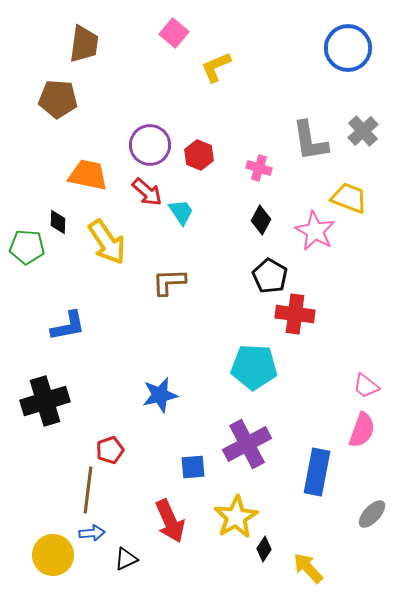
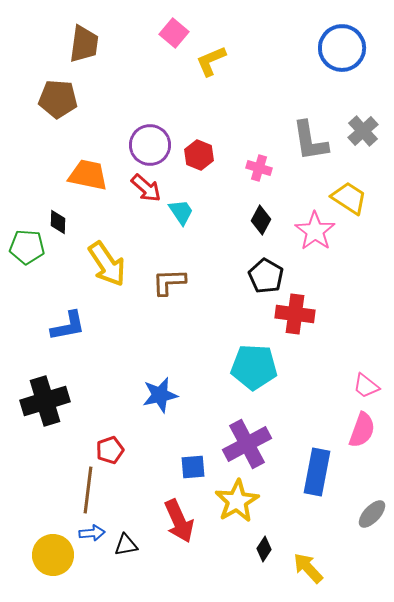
blue circle at (348, 48): moved 6 px left
yellow L-shape at (216, 67): moved 5 px left, 6 px up
red arrow at (147, 192): moved 1 px left, 4 px up
yellow trapezoid at (349, 198): rotated 12 degrees clockwise
pink star at (315, 231): rotated 6 degrees clockwise
yellow arrow at (107, 242): moved 22 px down
black pentagon at (270, 276): moved 4 px left
yellow star at (236, 517): moved 1 px right, 16 px up
red arrow at (170, 521): moved 9 px right
black triangle at (126, 559): moved 14 px up; rotated 15 degrees clockwise
